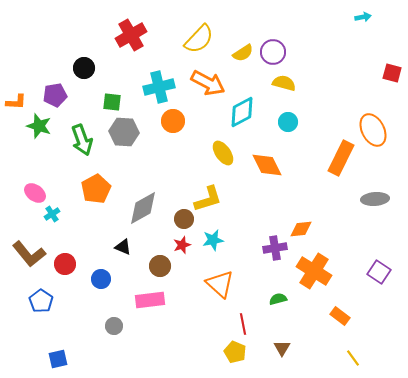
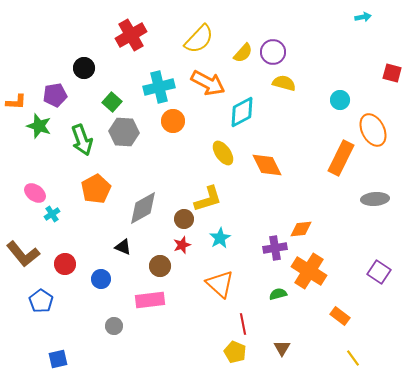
yellow semicircle at (243, 53): rotated 15 degrees counterclockwise
green square at (112, 102): rotated 36 degrees clockwise
cyan circle at (288, 122): moved 52 px right, 22 px up
cyan star at (213, 240): moved 7 px right, 2 px up; rotated 20 degrees counterclockwise
brown L-shape at (29, 254): moved 6 px left
orange cross at (314, 271): moved 5 px left
green semicircle at (278, 299): moved 5 px up
